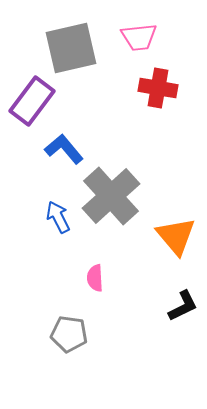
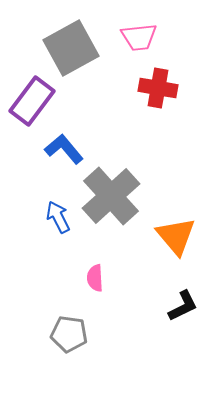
gray square: rotated 16 degrees counterclockwise
